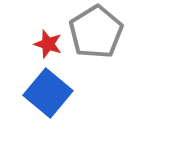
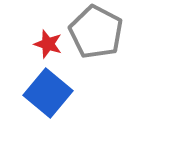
gray pentagon: rotated 12 degrees counterclockwise
